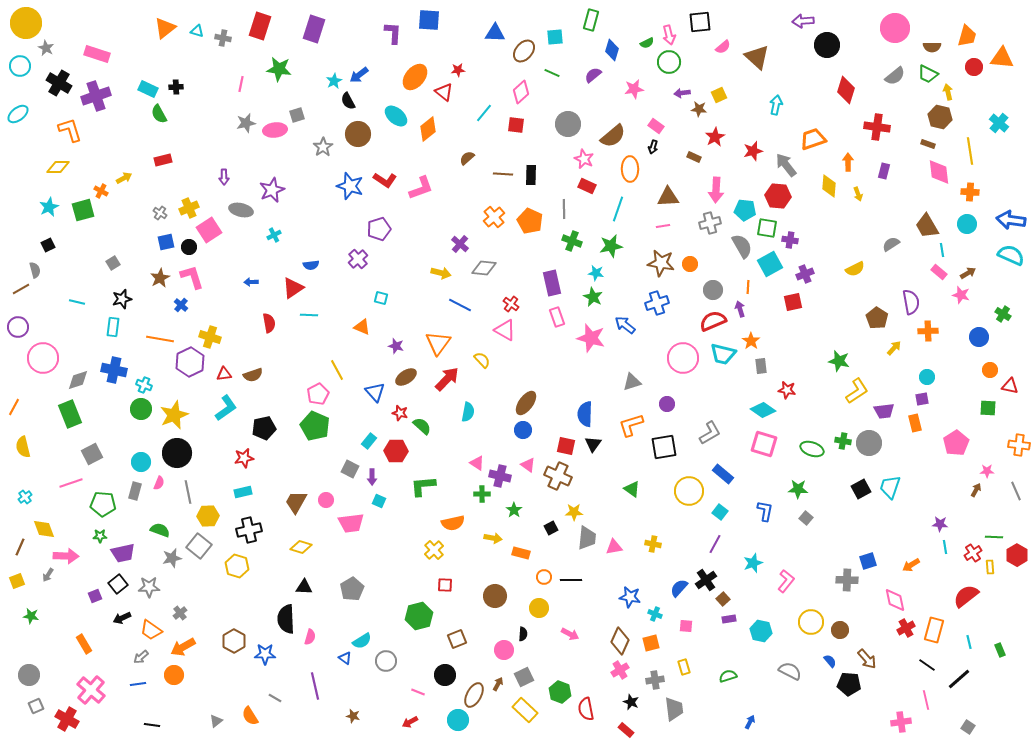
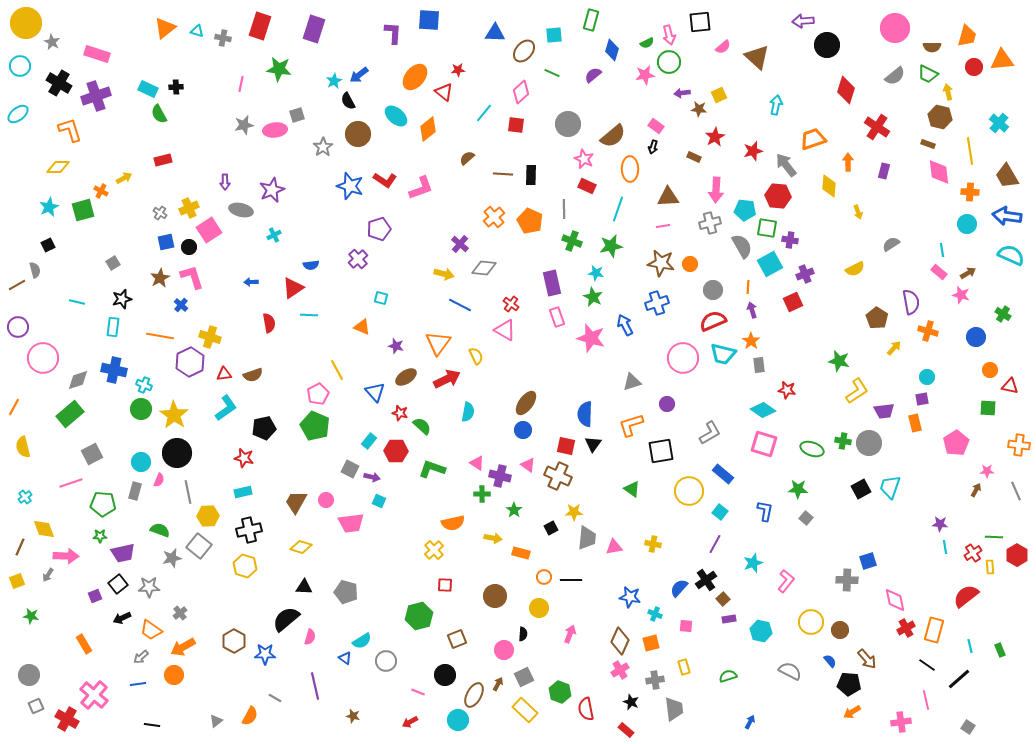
cyan square at (555, 37): moved 1 px left, 2 px up
gray star at (46, 48): moved 6 px right, 6 px up
orange triangle at (1002, 58): moved 2 px down; rotated 10 degrees counterclockwise
pink star at (634, 89): moved 11 px right, 14 px up
gray star at (246, 123): moved 2 px left, 2 px down
red cross at (877, 127): rotated 25 degrees clockwise
purple arrow at (224, 177): moved 1 px right, 5 px down
yellow arrow at (858, 194): moved 18 px down
blue arrow at (1011, 220): moved 4 px left, 4 px up
brown trapezoid at (927, 226): moved 80 px right, 50 px up
yellow arrow at (441, 273): moved 3 px right, 1 px down
brown line at (21, 289): moved 4 px left, 4 px up
red square at (793, 302): rotated 12 degrees counterclockwise
purple arrow at (740, 309): moved 12 px right, 1 px down
blue arrow at (625, 325): rotated 25 degrees clockwise
orange cross at (928, 331): rotated 18 degrees clockwise
blue circle at (979, 337): moved 3 px left
orange line at (160, 339): moved 3 px up
yellow semicircle at (482, 360): moved 6 px left, 4 px up; rotated 18 degrees clockwise
gray rectangle at (761, 366): moved 2 px left, 1 px up
red arrow at (447, 379): rotated 20 degrees clockwise
green rectangle at (70, 414): rotated 72 degrees clockwise
yellow star at (174, 415): rotated 16 degrees counterclockwise
black square at (664, 447): moved 3 px left, 4 px down
red star at (244, 458): rotated 24 degrees clockwise
purple arrow at (372, 477): rotated 77 degrees counterclockwise
pink semicircle at (159, 483): moved 3 px up
green L-shape at (423, 486): moved 9 px right, 17 px up; rotated 24 degrees clockwise
orange arrow at (911, 565): moved 59 px left, 147 px down
yellow hexagon at (237, 566): moved 8 px right
gray pentagon at (352, 589): moved 6 px left, 3 px down; rotated 25 degrees counterclockwise
black semicircle at (286, 619): rotated 52 degrees clockwise
pink arrow at (570, 634): rotated 96 degrees counterclockwise
cyan line at (969, 642): moved 1 px right, 4 px down
pink cross at (91, 690): moved 3 px right, 5 px down
orange semicircle at (250, 716): rotated 120 degrees counterclockwise
